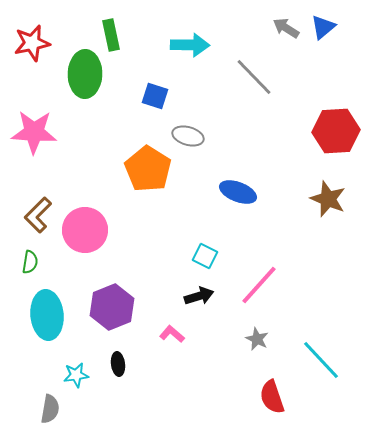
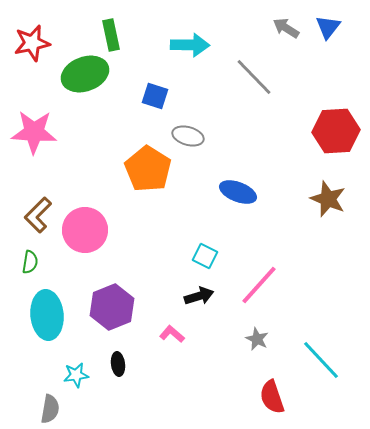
blue triangle: moved 5 px right; rotated 12 degrees counterclockwise
green ellipse: rotated 69 degrees clockwise
